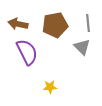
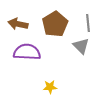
brown pentagon: moved 1 px up; rotated 20 degrees counterclockwise
gray triangle: moved 1 px left, 1 px up
purple semicircle: rotated 60 degrees counterclockwise
